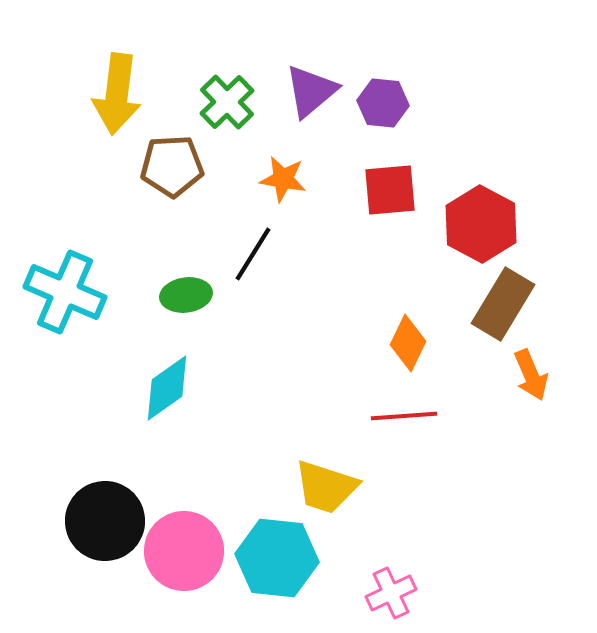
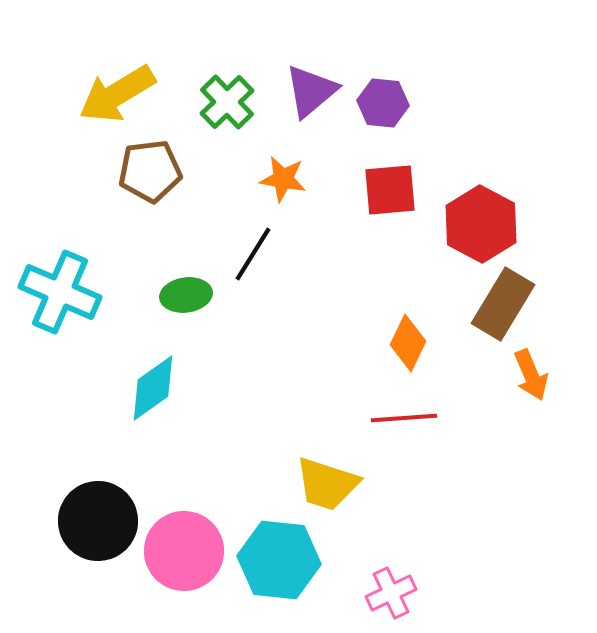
yellow arrow: rotated 52 degrees clockwise
brown pentagon: moved 22 px left, 5 px down; rotated 4 degrees counterclockwise
cyan cross: moved 5 px left
cyan diamond: moved 14 px left
red line: moved 2 px down
yellow trapezoid: moved 1 px right, 3 px up
black circle: moved 7 px left
cyan hexagon: moved 2 px right, 2 px down
